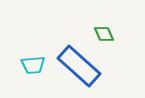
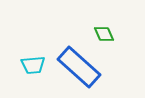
blue rectangle: moved 1 px down
